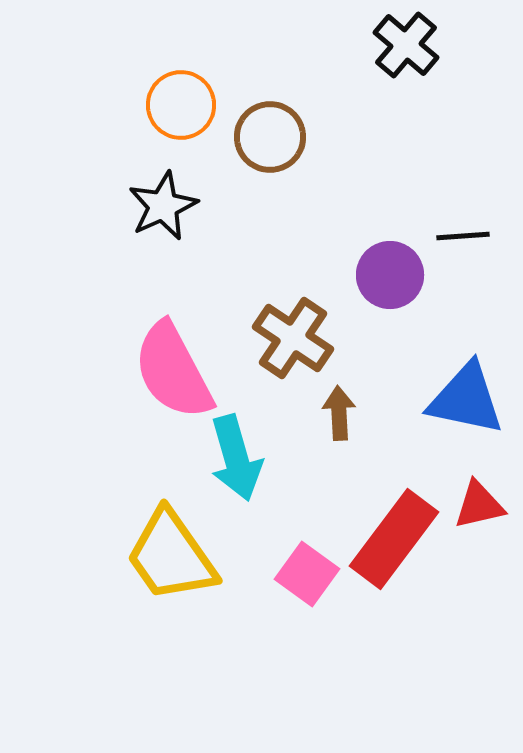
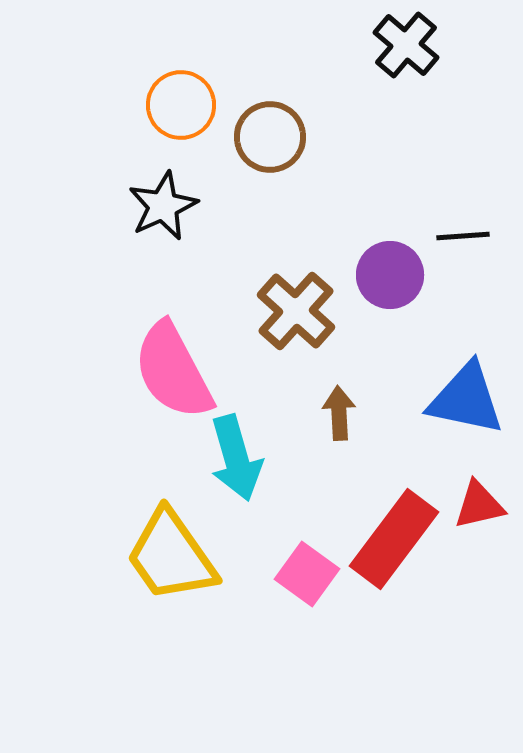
brown cross: moved 3 px right, 27 px up; rotated 8 degrees clockwise
